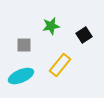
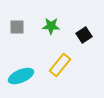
green star: rotated 12 degrees clockwise
gray square: moved 7 px left, 18 px up
